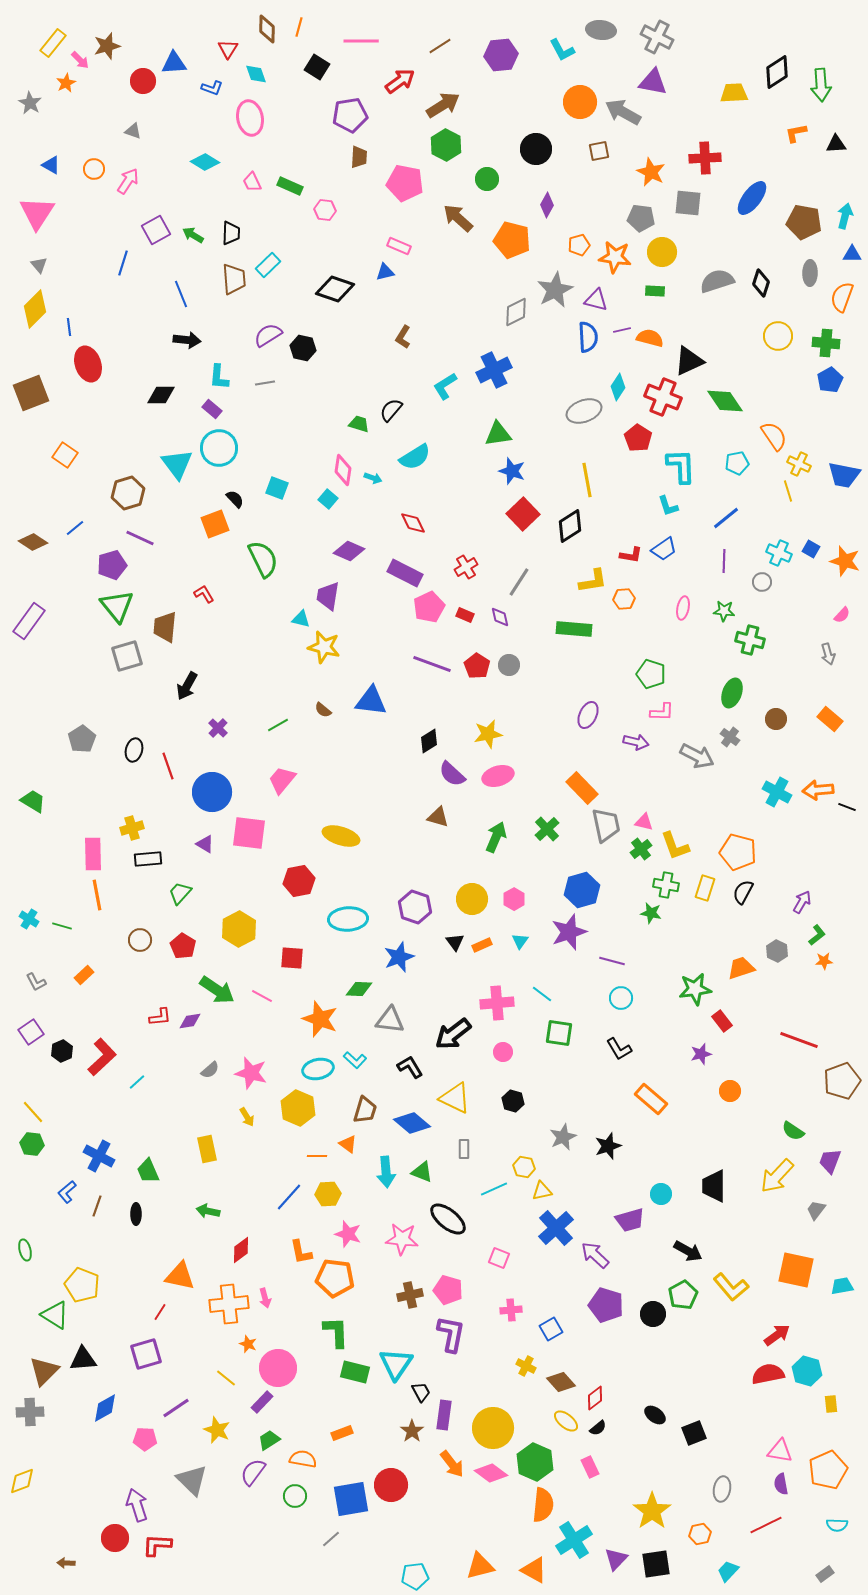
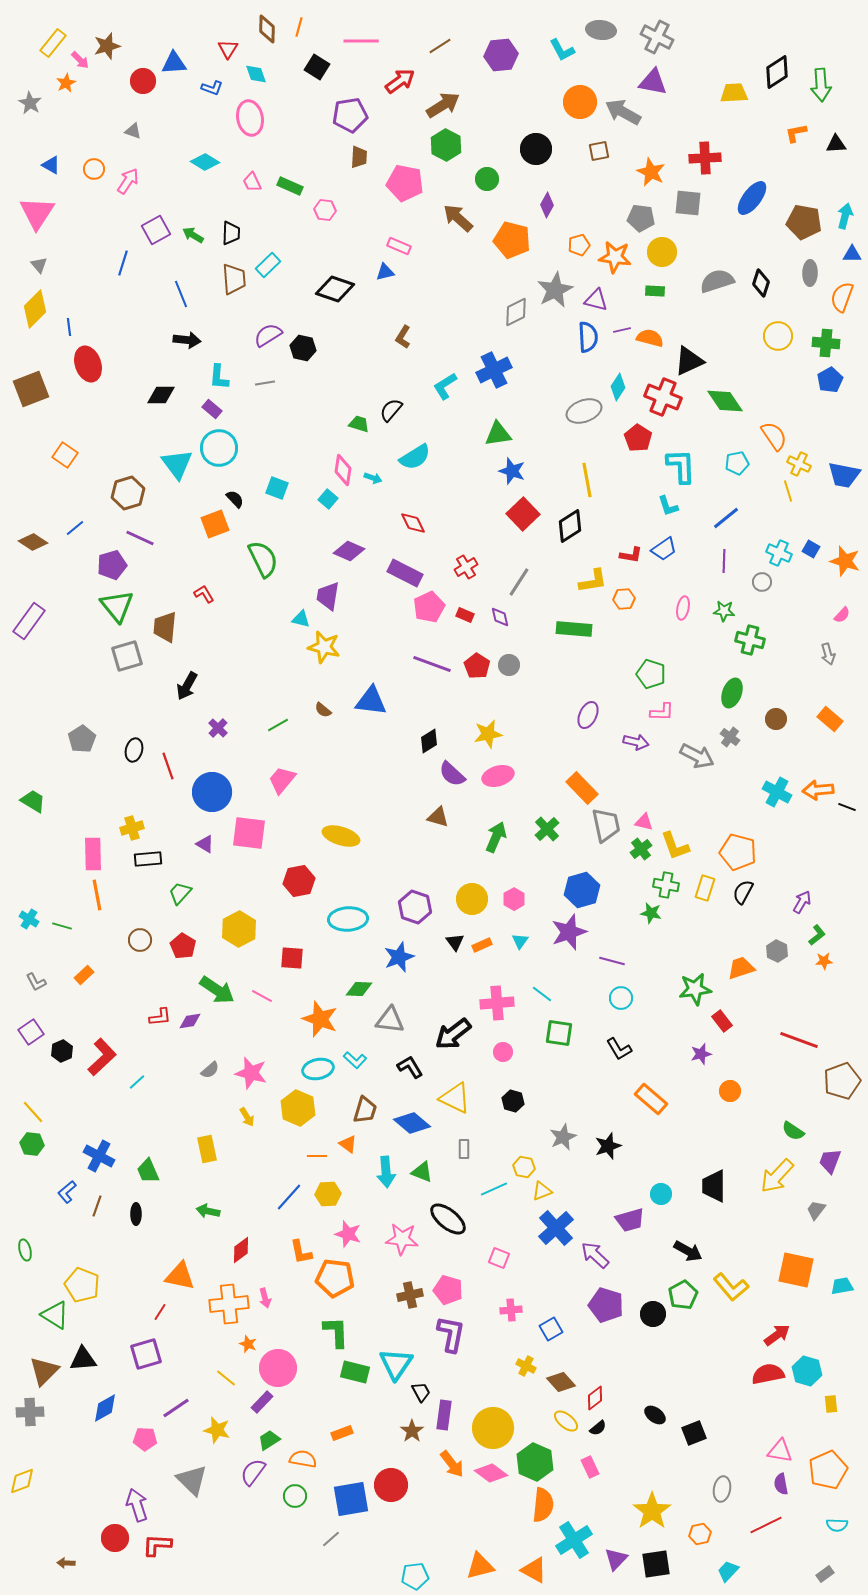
brown square at (31, 393): moved 4 px up
yellow triangle at (542, 1191): rotated 10 degrees counterclockwise
yellow star at (217, 1430): rotated 8 degrees counterclockwise
